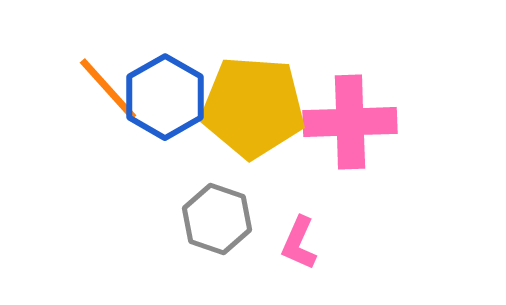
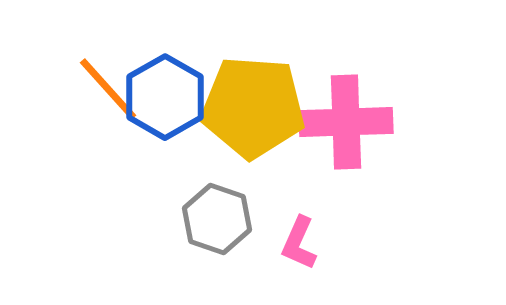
pink cross: moved 4 px left
